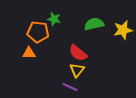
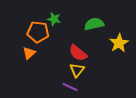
yellow star: moved 4 px left, 13 px down; rotated 18 degrees counterclockwise
orange triangle: rotated 40 degrees counterclockwise
